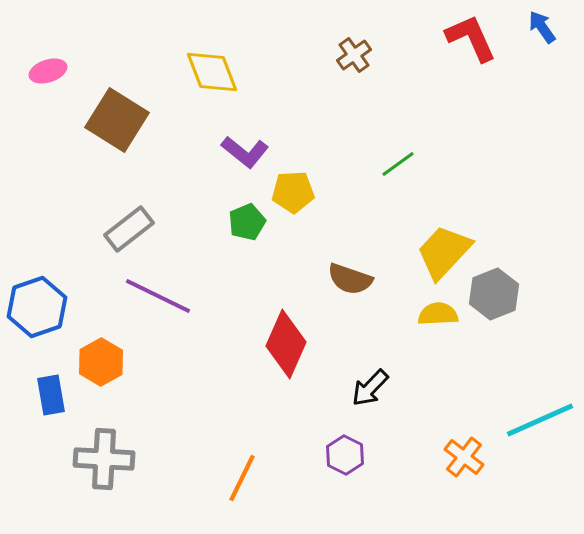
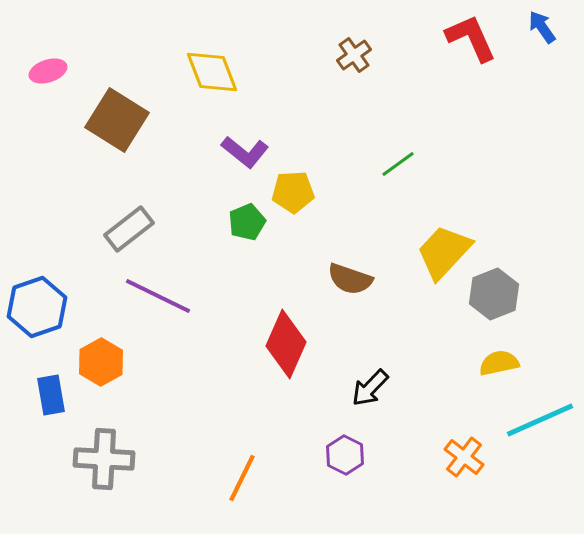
yellow semicircle: moved 61 px right, 49 px down; rotated 9 degrees counterclockwise
